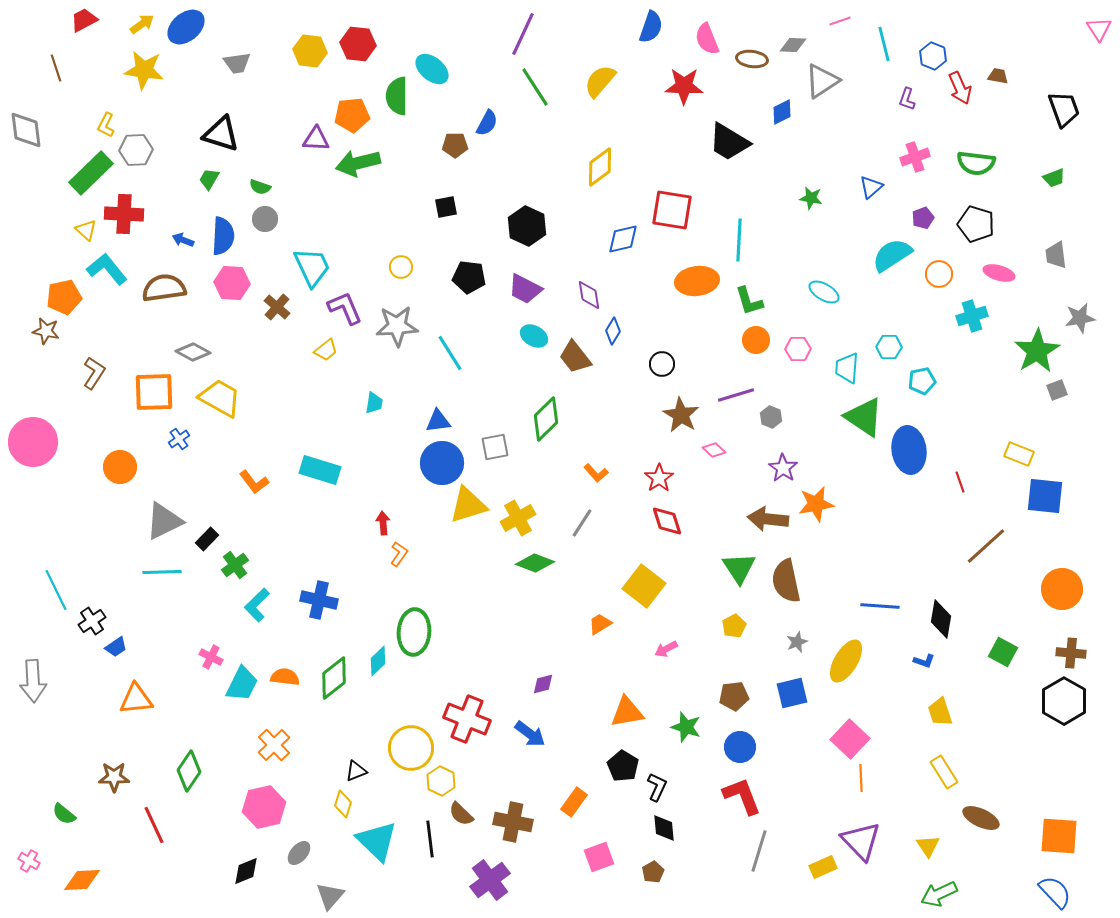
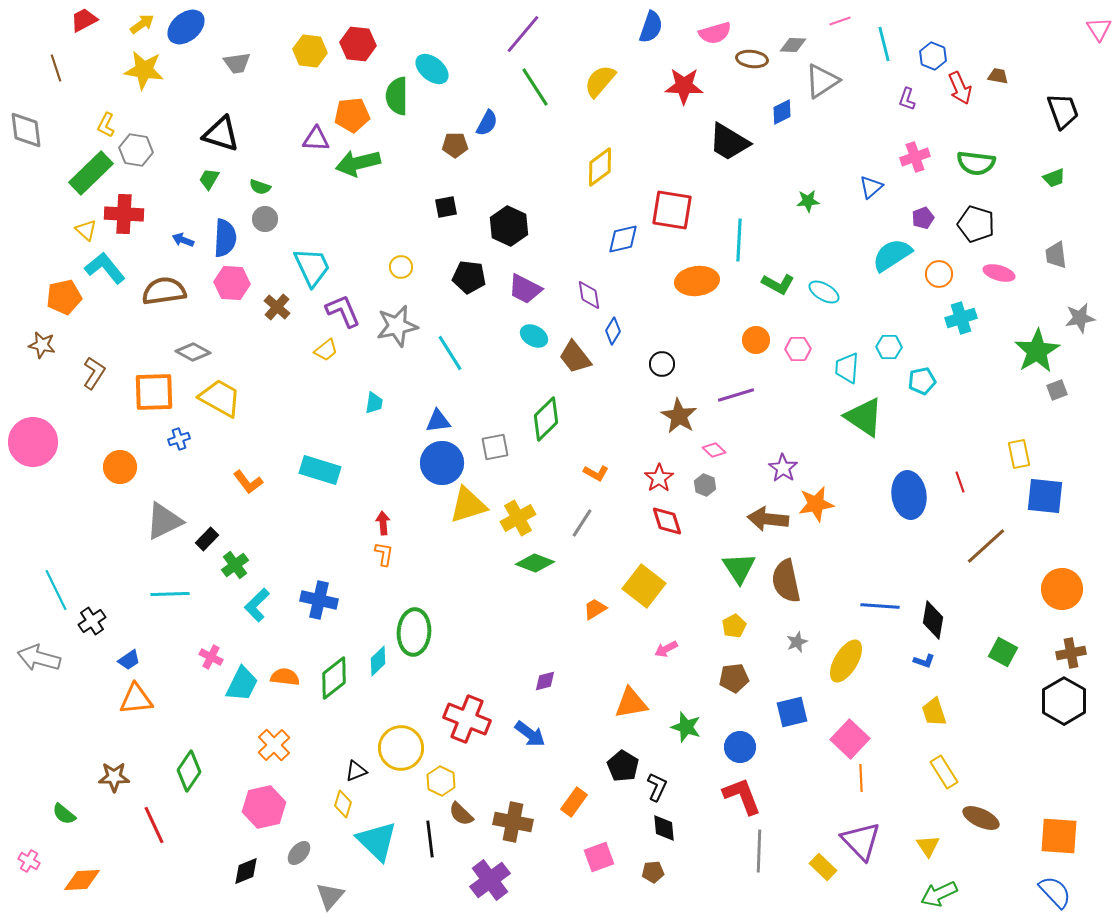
purple line at (523, 34): rotated 15 degrees clockwise
pink semicircle at (707, 39): moved 8 px right, 6 px up; rotated 84 degrees counterclockwise
black trapezoid at (1064, 109): moved 1 px left, 2 px down
gray hexagon at (136, 150): rotated 12 degrees clockwise
green star at (811, 198): moved 3 px left, 3 px down; rotated 15 degrees counterclockwise
black hexagon at (527, 226): moved 18 px left
blue semicircle at (223, 236): moved 2 px right, 2 px down
cyan L-shape at (107, 269): moved 2 px left, 1 px up
brown semicircle at (164, 288): moved 3 px down
green L-shape at (749, 301): moved 29 px right, 17 px up; rotated 44 degrees counterclockwise
purple L-shape at (345, 308): moved 2 px left, 3 px down
cyan cross at (972, 316): moved 11 px left, 2 px down
gray star at (397, 326): rotated 9 degrees counterclockwise
brown star at (46, 331): moved 4 px left, 14 px down
brown star at (681, 415): moved 2 px left, 1 px down
gray hexagon at (771, 417): moved 66 px left, 68 px down
blue cross at (179, 439): rotated 15 degrees clockwise
blue ellipse at (909, 450): moved 45 px down
yellow rectangle at (1019, 454): rotated 56 degrees clockwise
orange L-shape at (596, 473): rotated 20 degrees counterclockwise
orange L-shape at (254, 482): moved 6 px left
orange L-shape at (399, 554): moved 15 px left; rotated 25 degrees counterclockwise
cyan line at (162, 572): moved 8 px right, 22 px down
black diamond at (941, 619): moved 8 px left, 1 px down
orange trapezoid at (600, 624): moved 5 px left, 15 px up
blue trapezoid at (116, 647): moved 13 px right, 13 px down
brown cross at (1071, 653): rotated 16 degrees counterclockwise
gray arrow at (33, 681): moved 6 px right, 23 px up; rotated 108 degrees clockwise
purple diamond at (543, 684): moved 2 px right, 3 px up
blue square at (792, 693): moved 19 px down
brown pentagon at (734, 696): moved 18 px up
orange triangle at (627, 712): moved 4 px right, 9 px up
yellow trapezoid at (940, 712): moved 6 px left
yellow circle at (411, 748): moved 10 px left
gray line at (759, 851): rotated 15 degrees counterclockwise
yellow rectangle at (823, 867): rotated 68 degrees clockwise
brown pentagon at (653, 872): rotated 25 degrees clockwise
